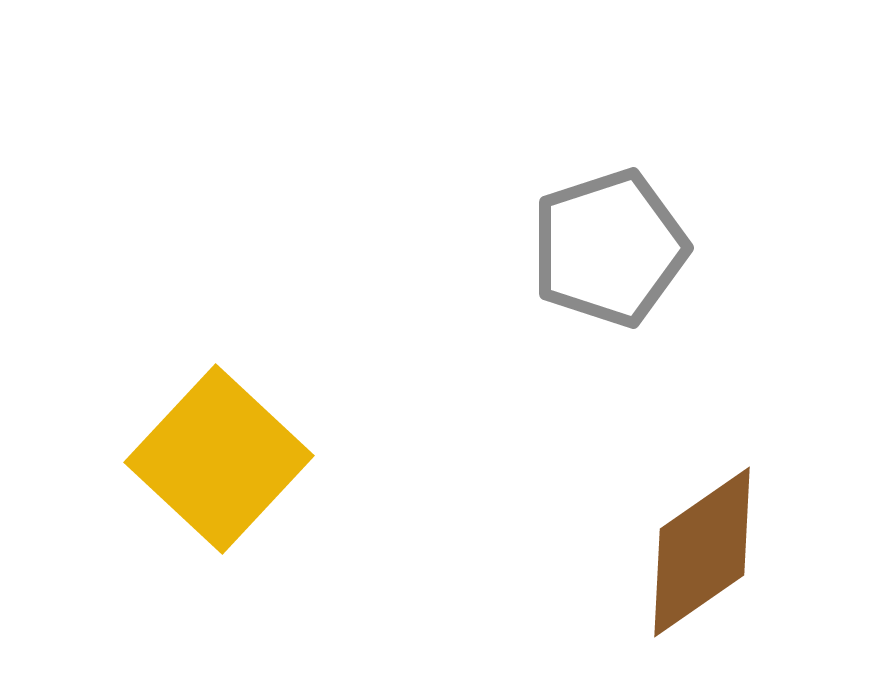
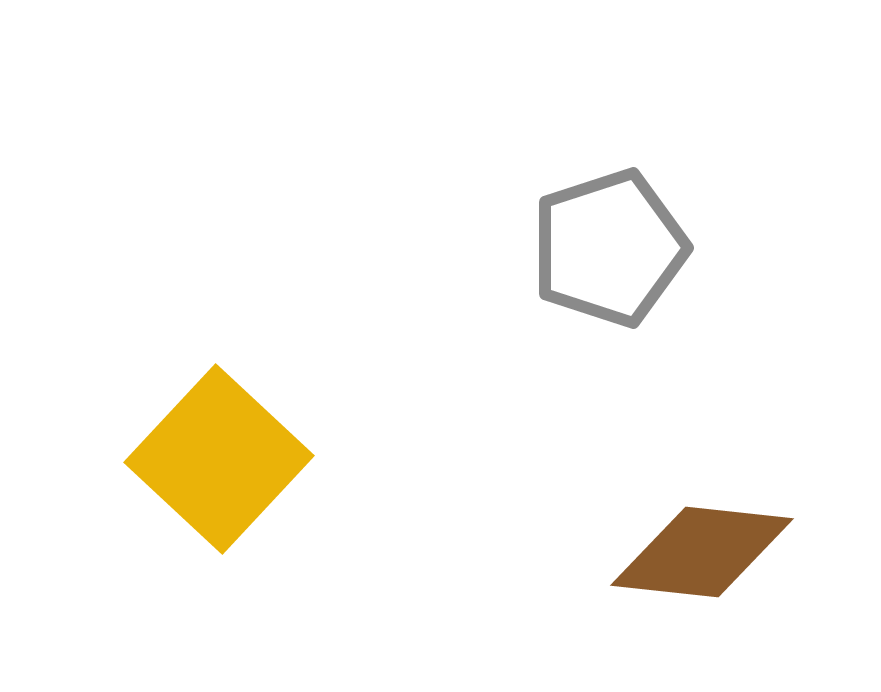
brown diamond: rotated 41 degrees clockwise
